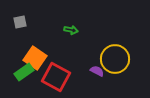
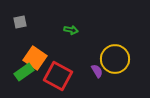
purple semicircle: rotated 32 degrees clockwise
red square: moved 2 px right, 1 px up
